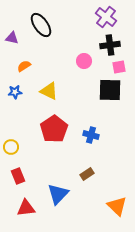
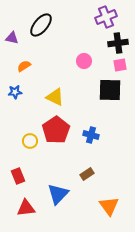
purple cross: rotated 30 degrees clockwise
black ellipse: rotated 75 degrees clockwise
black cross: moved 8 px right, 2 px up
pink square: moved 1 px right, 2 px up
yellow triangle: moved 6 px right, 6 px down
red pentagon: moved 2 px right, 1 px down
yellow circle: moved 19 px right, 6 px up
orange triangle: moved 8 px left; rotated 10 degrees clockwise
